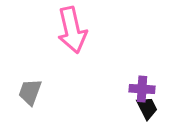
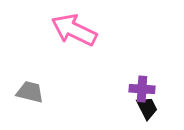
pink arrow: moved 2 px right; rotated 129 degrees clockwise
gray trapezoid: rotated 84 degrees clockwise
